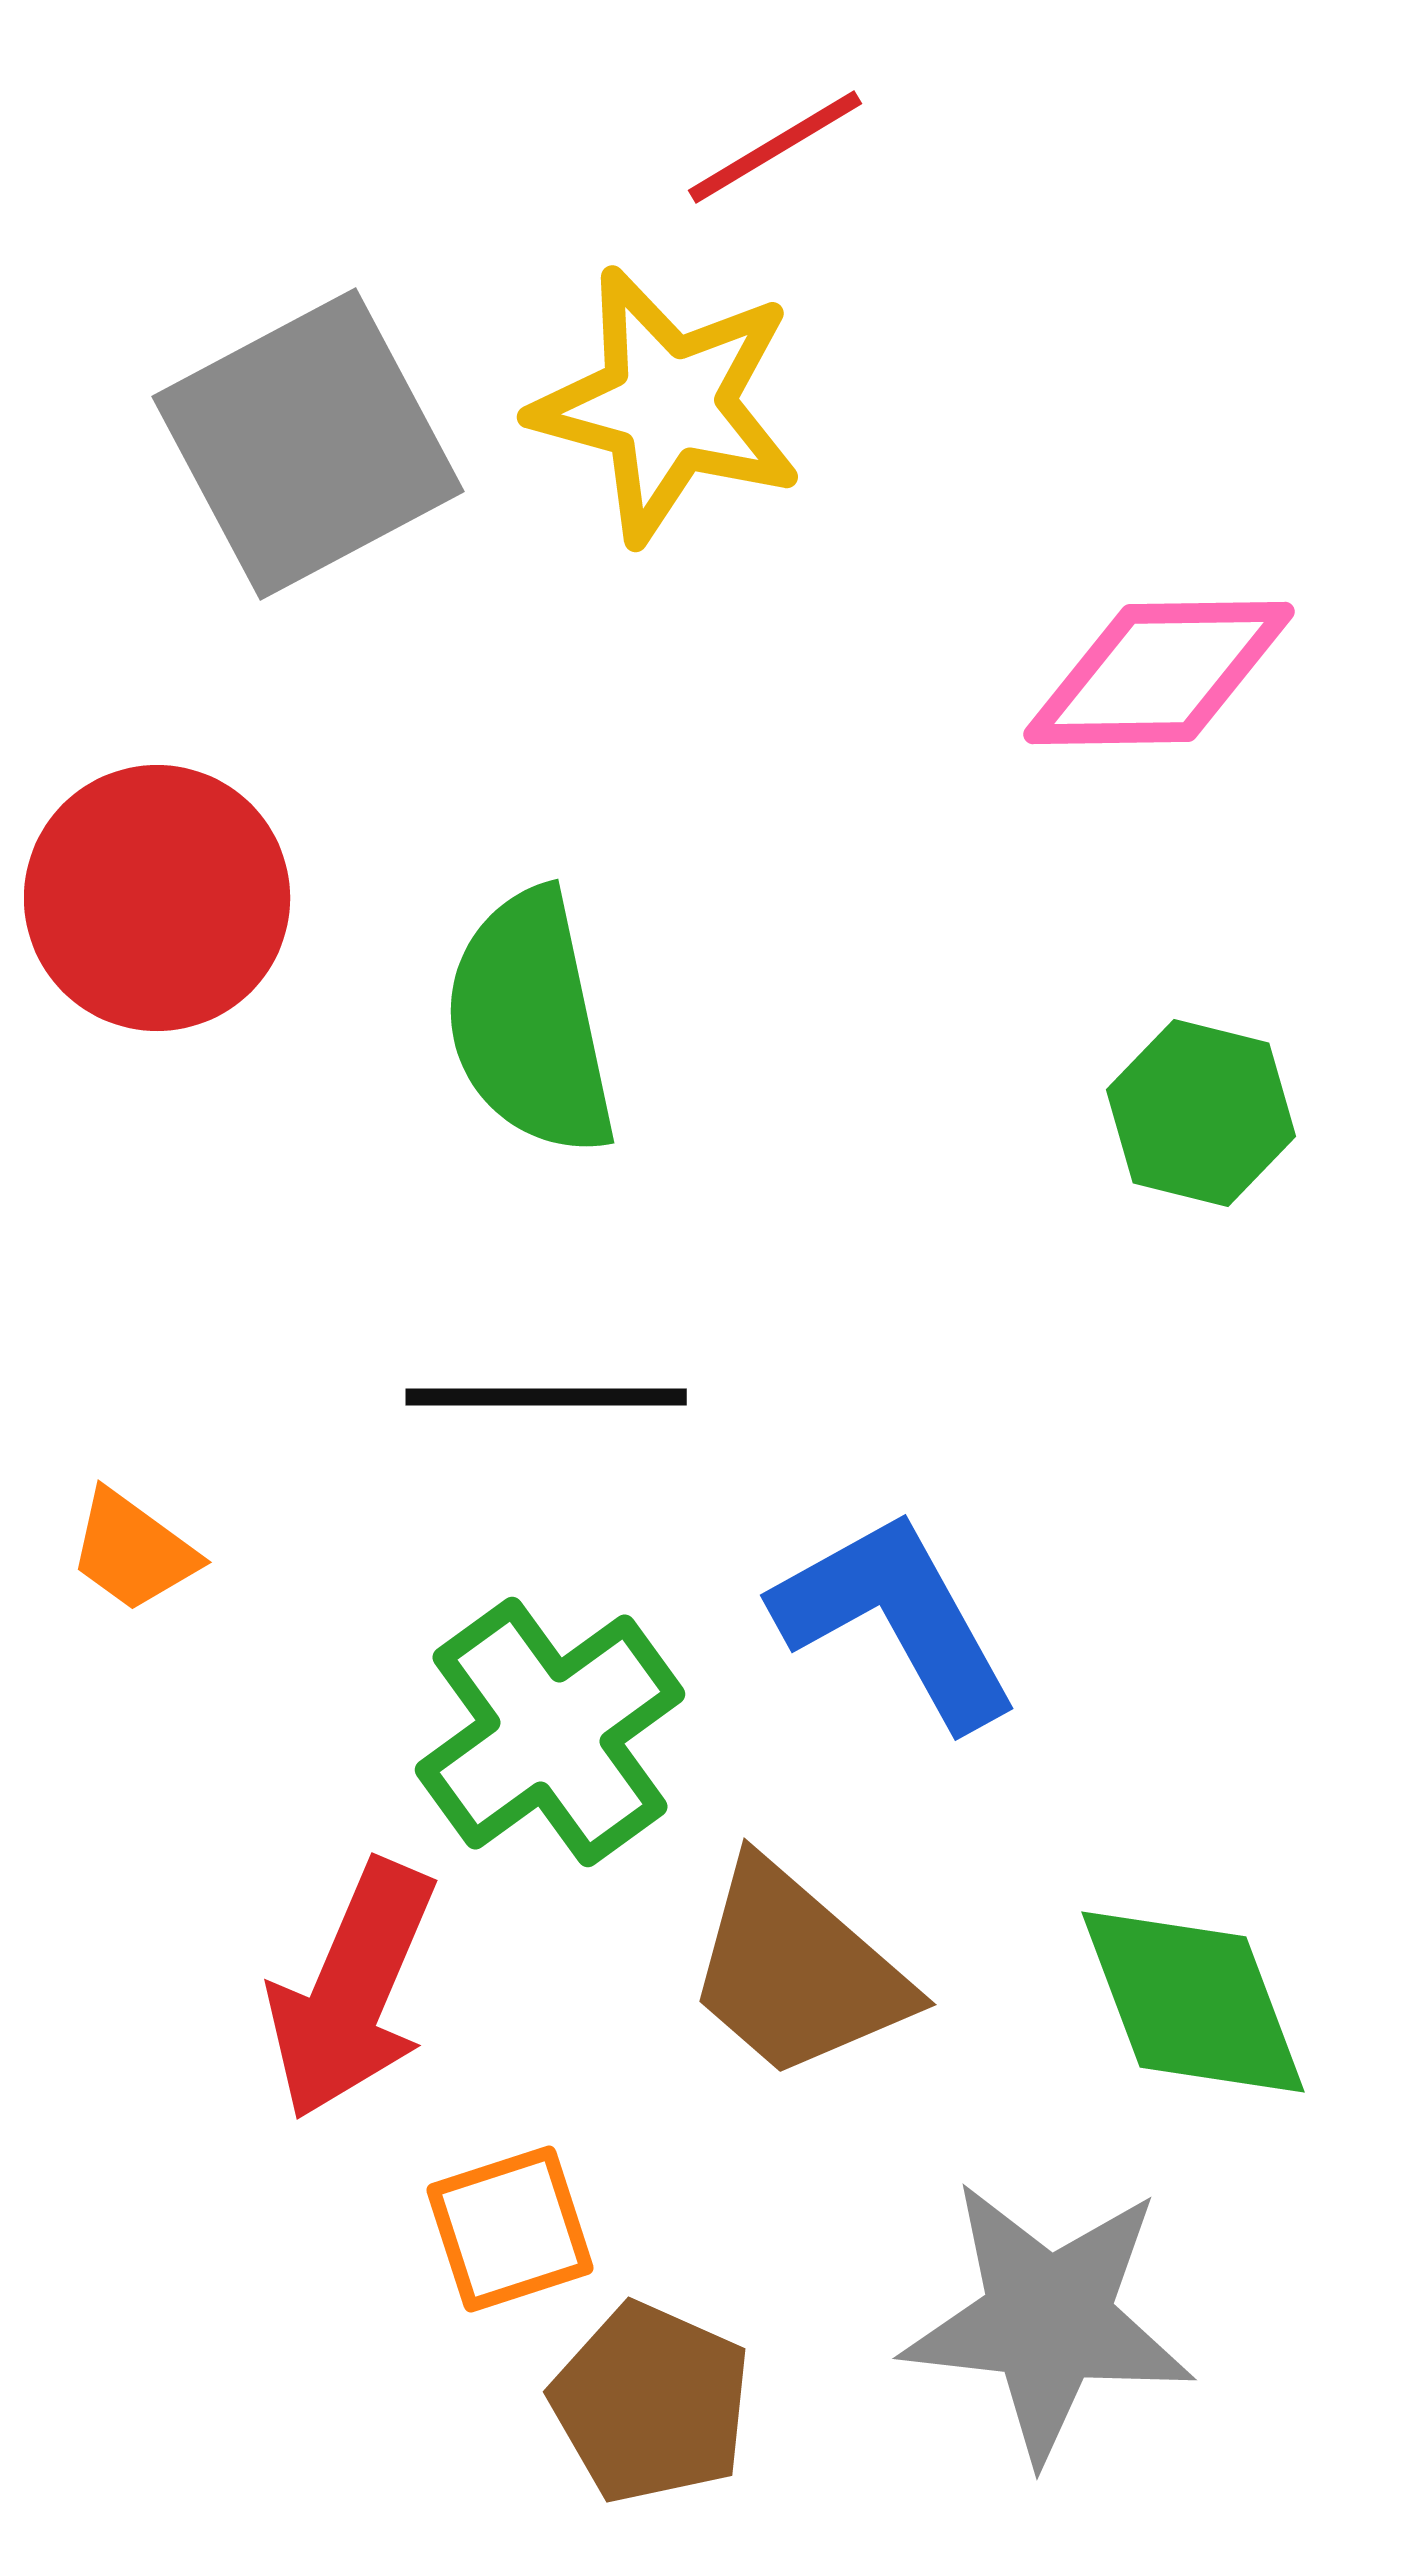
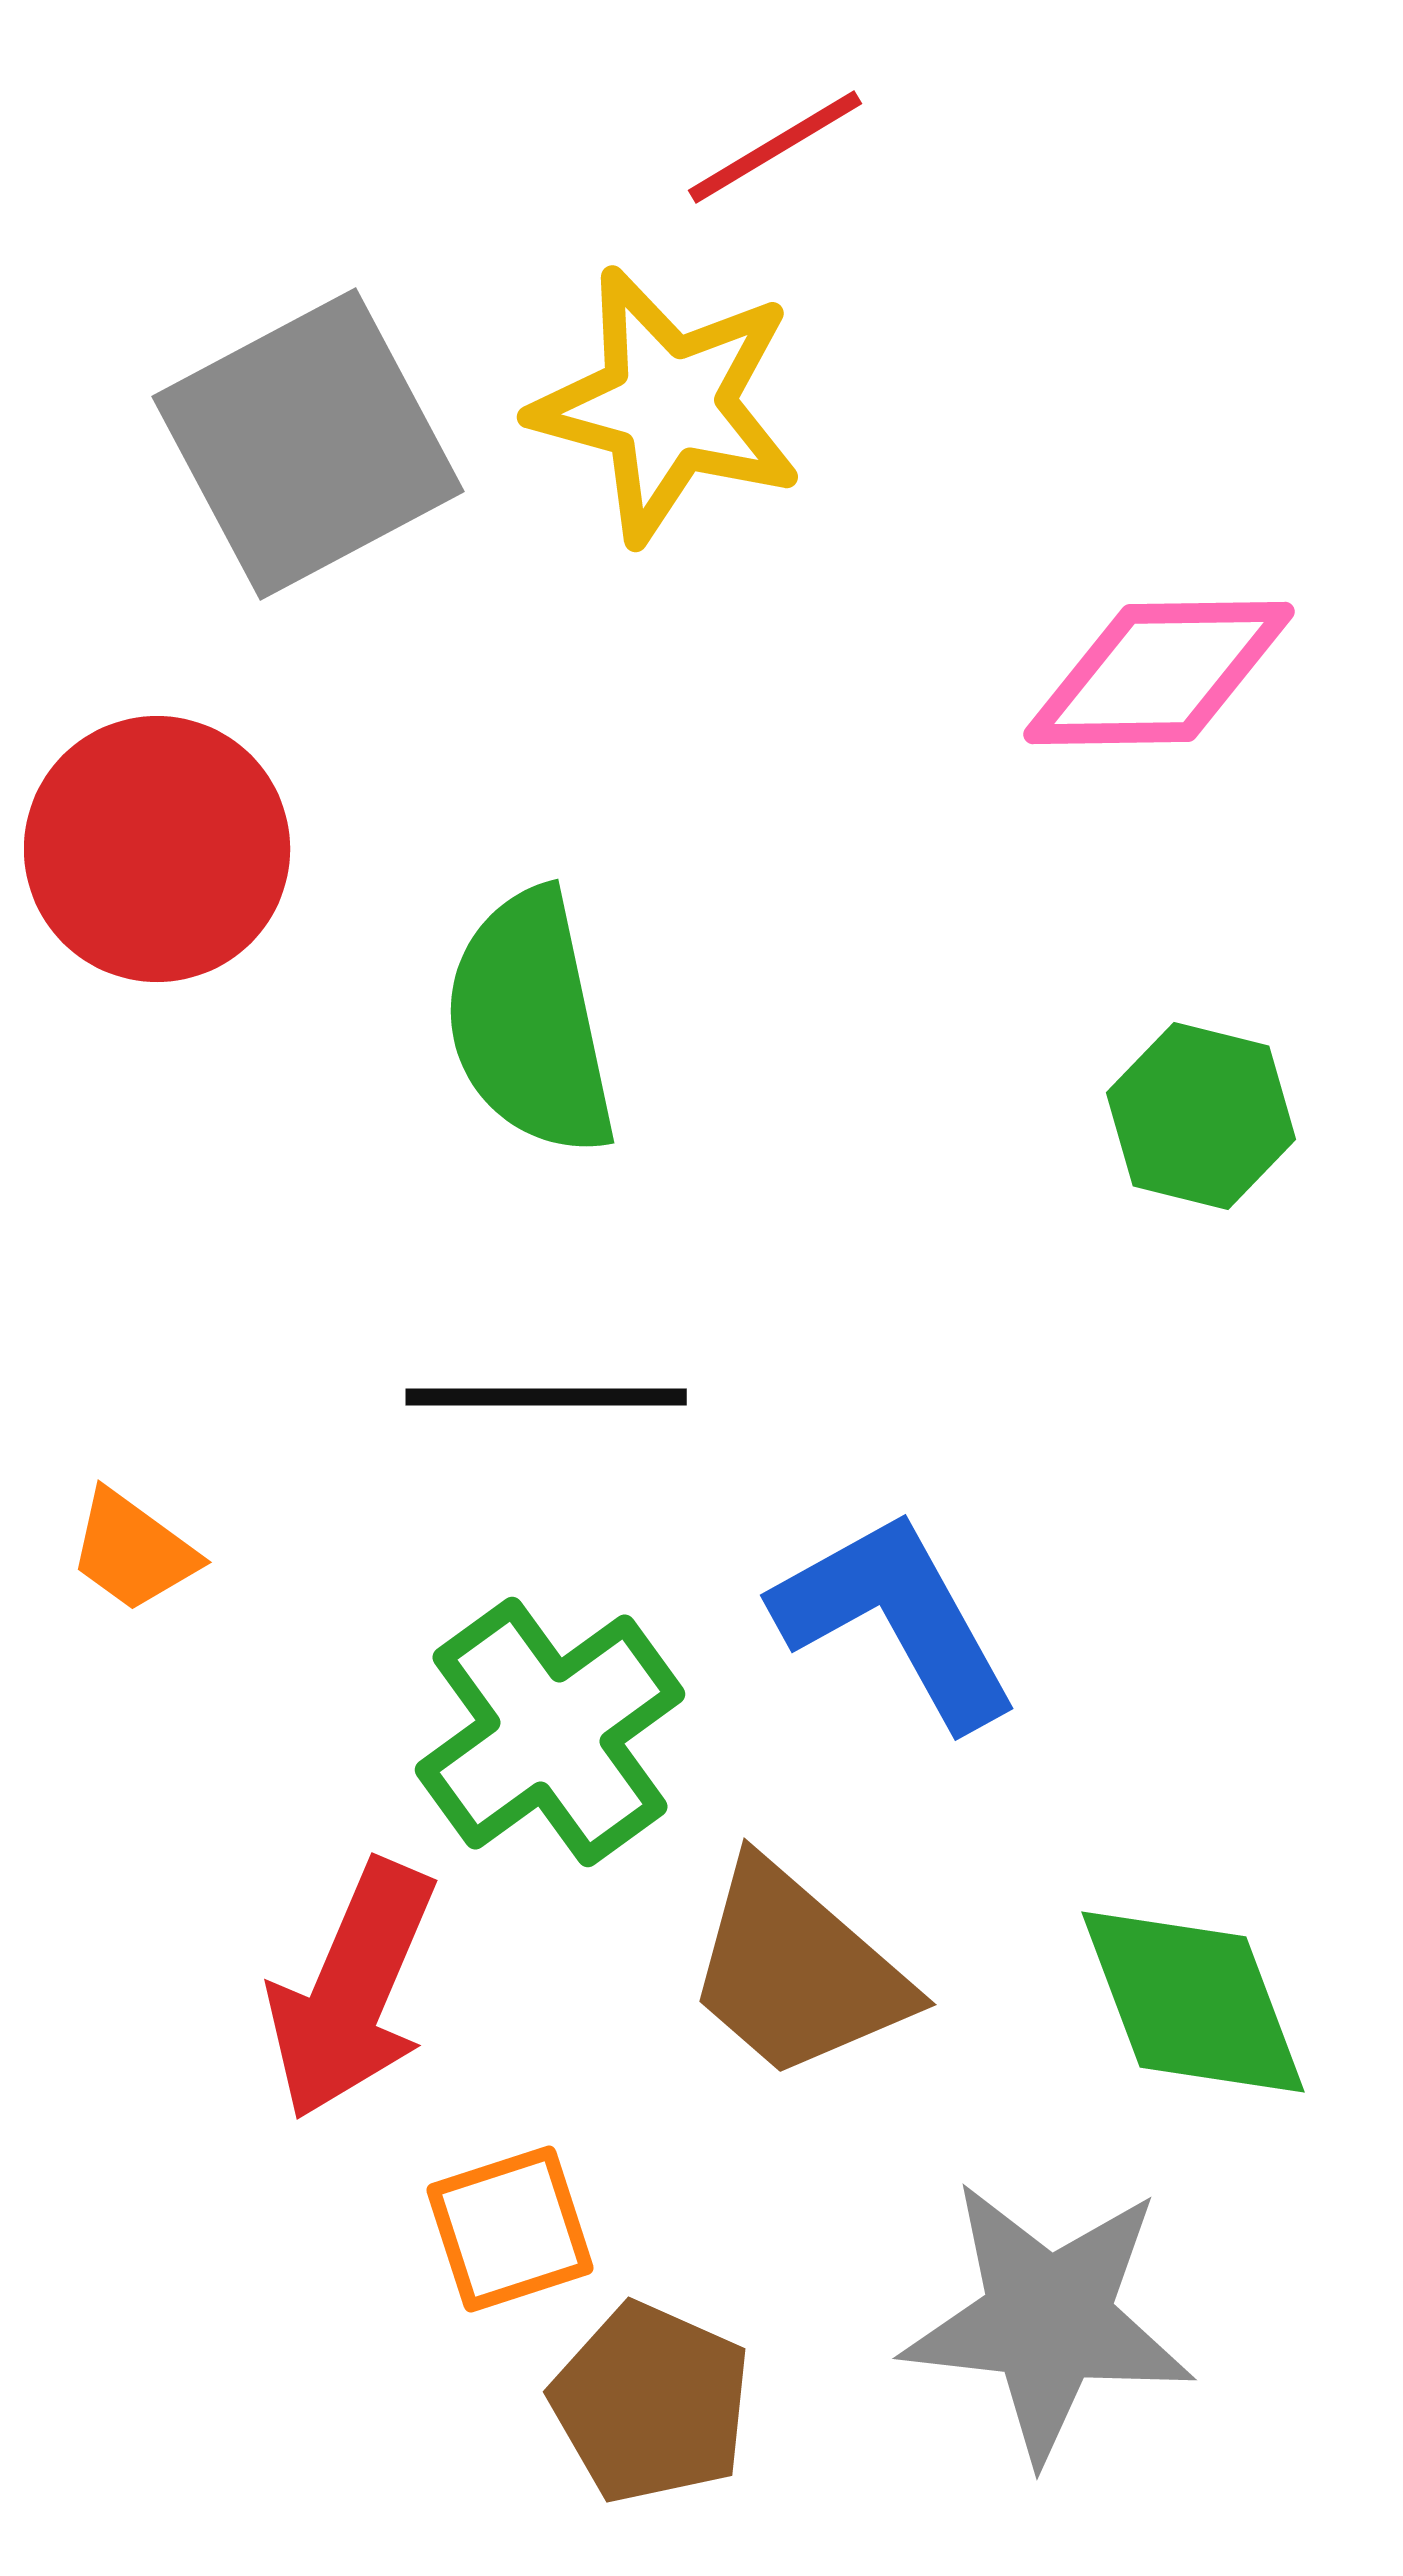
red circle: moved 49 px up
green hexagon: moved 3 px down
